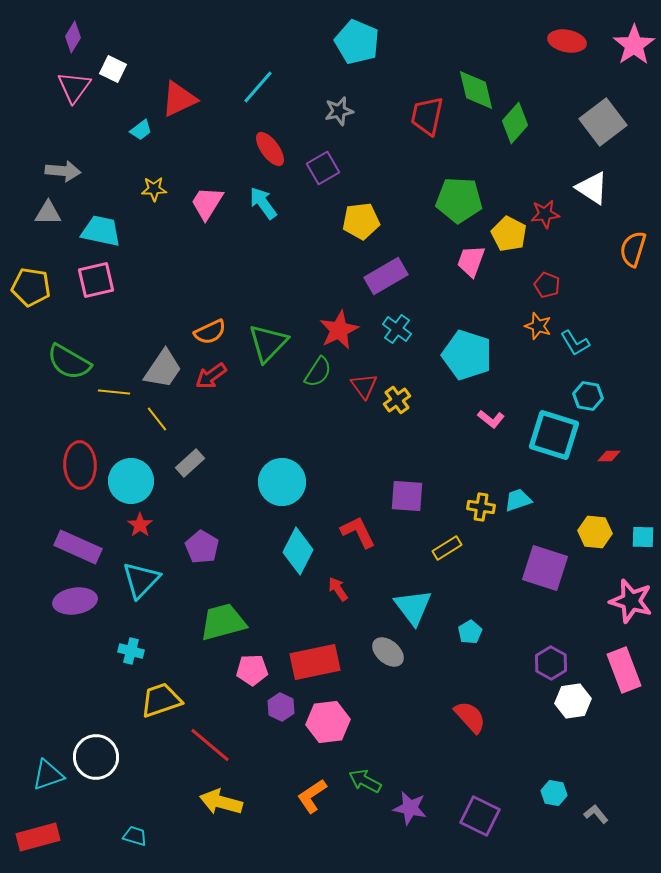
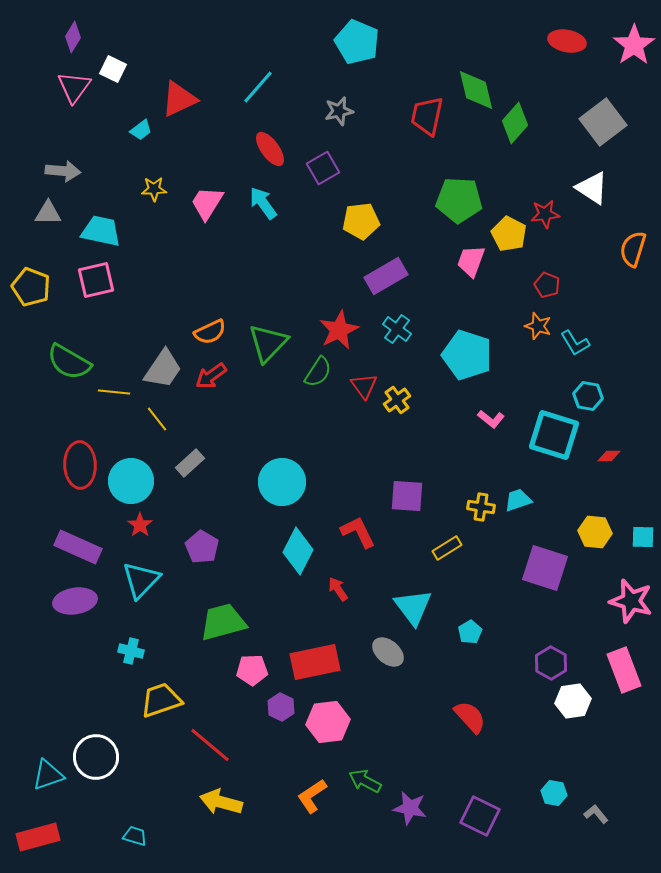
yellow pentagon at (31, 287): rotated 12 degrees clockwise
